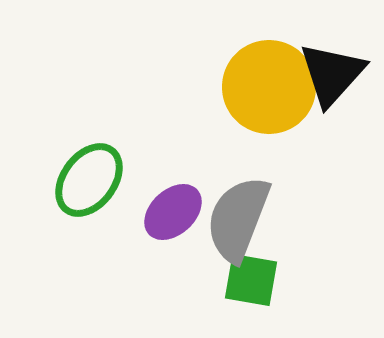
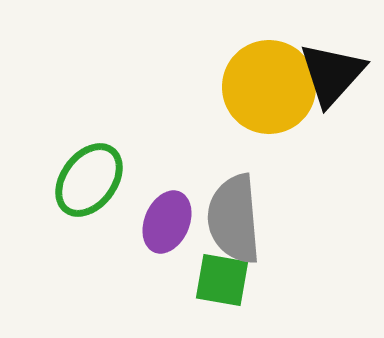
purple ellipse: moved 6 px left, 10 px down; rotated 24 degrees counterclockwise
gray semicircle: moved 4 px left; rotated 26 degrees counterclockwise
green square: moved 29 px left
